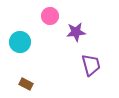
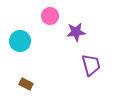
cyan circle: moved 1 px up
